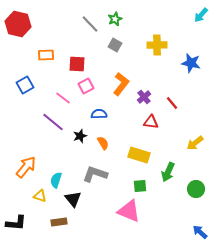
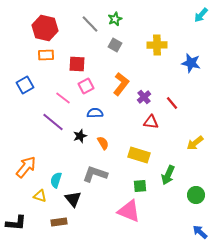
red hexagon: moved 27 px right, 4 px down
blue semicircle: moved 4 px left, 1 px up
green arrow: moved 3 px down
green circle: moved 6 px down
